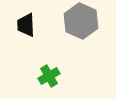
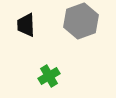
gray hexagon: rotated 16 degrees clockwise
